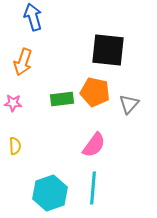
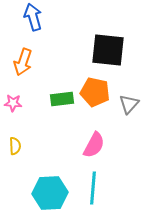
pink semicircle: rotated 8 degrees counterclockwise
cyan hexagon: rotated 16 degrees clockwise
